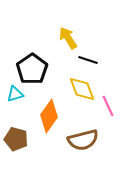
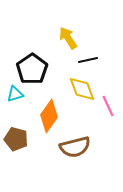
black line: rotated 30 degrees counterclockwise
brown semicircle: moved 8 px left, 7 px down
